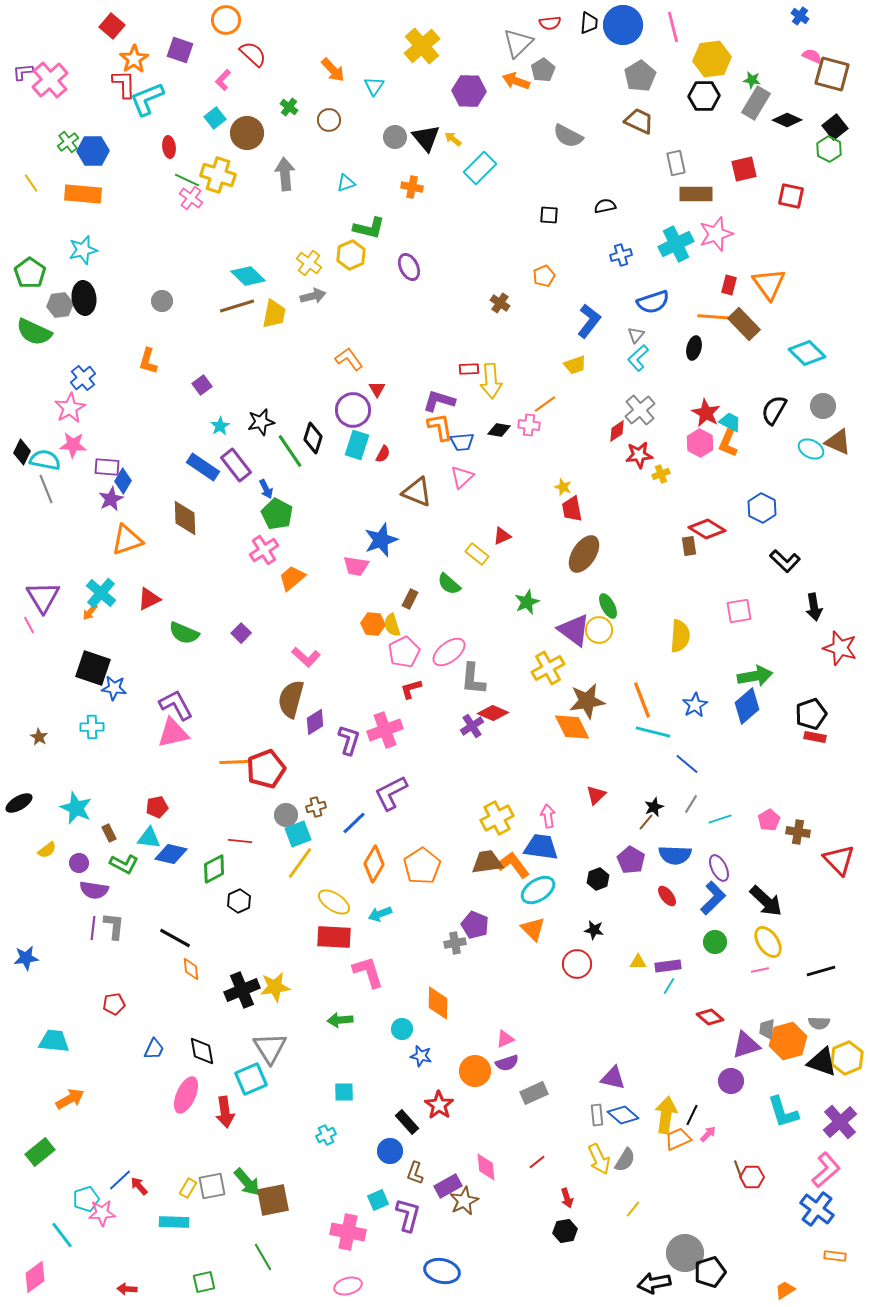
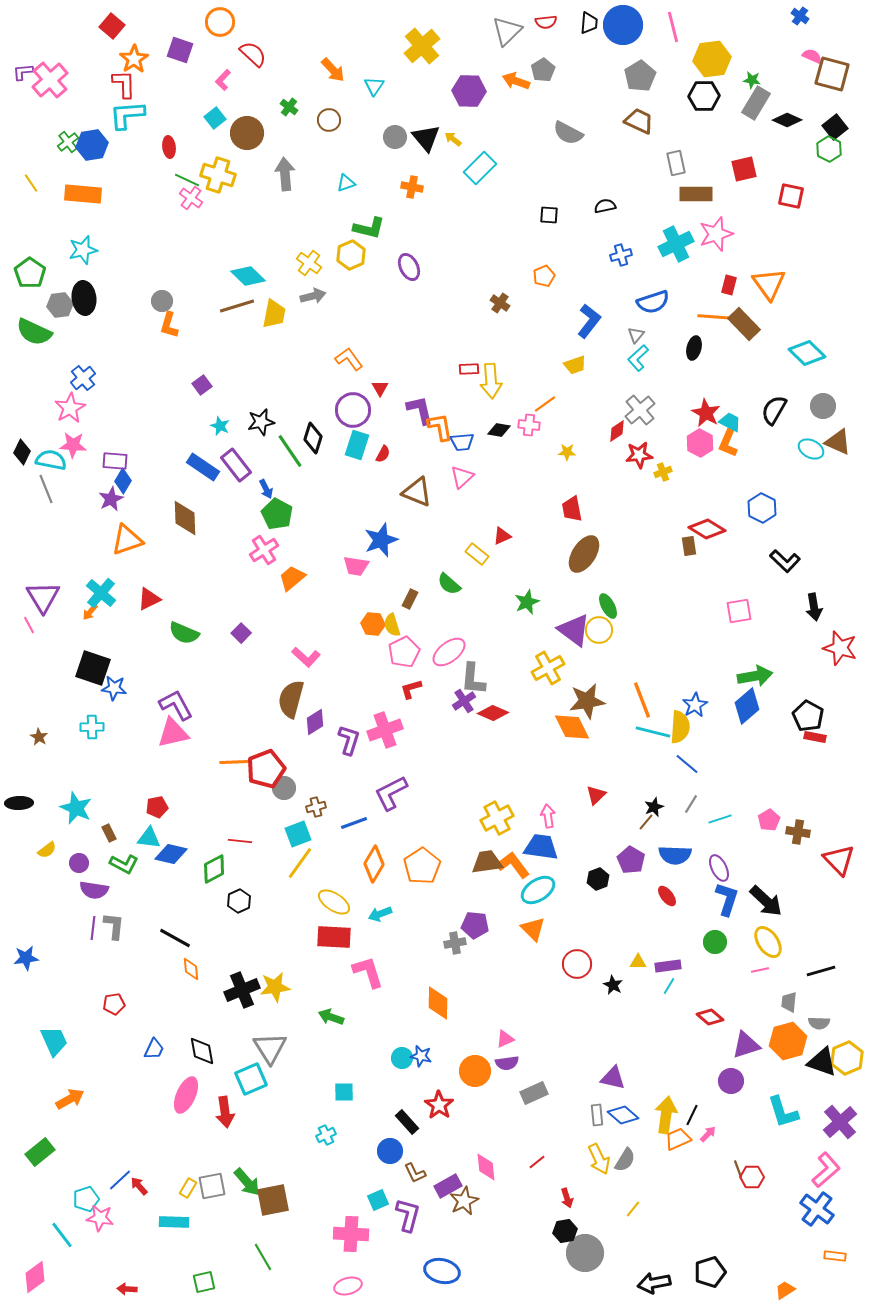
orange circle at (226, 20): moved 6 px left, 2 px down
red semicircle at (550, 23): moved 4 px left, 1 px up
gray triangle at (518, 43): moved 11 px left, 12 px up
cyan L-shape at (147, 99): moved 20 px left, 16 px down; rotated 18 degrees clockwise
gray semicircle at (568, 136): moved 3 px up
blue hexagon at (93, 151): moved 1 px left, 6 px up; rotated 8 degrees counterclockwise
orange L-shape at (148, 361): moved 21 px right, 36 px up
red triangle at (377, 389): moved 3 px right, 1 px up
purple L-shape at (439, 401): moved 19 px left, 9 px down; rotated 60 degrees clockwise
cyan star at (220, 426): rotated 18 degrees counterclockwise
cyan semicircle at (45, 460): moved 6 px right
purple rectangle at (107, 467): moved 8 px right, 6 px up
yellow cross at (661, 474): moved 2 px right, 2 px up
yellow star at (563, 487): moved 4 px right, 35 px up; rotated 18 degrees counterclockwise
yellow semicircle at (680, 636): moved 91 px down
black pentagon at (811, 714): moved 3 px left, 2 px down; rotated 24 degrees counterclockwise
purple cross at (472, 726): moved 8 px left, 25 px up
black ellipse at (19, 803): rotated 28 degrees clockwise
gray circle at (286, 815): moved 2 px left, 27 px up
blue line at (354, 823): rotated 24 degrees clockwise
blue L-shape at (713, 898): moved 14 px right, 1 px down; rotated 28 degrees counterclockwise
purple pentagon at (475, 925): rotated 16 degrees counterclockwise
black star at (594, 930): moved 19 px right, 55 px down; rotated 18 degrees clockwise
green arrow at (340, 1020): moved 9 px left, 3 px up; rotated 25 degrees clockwise
cyan circle at (402, 1029): moved 29 px down
gray trapezoid at (767, 1029): moved 22 px right, 27 px up
cyan trapezoid at (54, 1041): rotated 60 degrees clockwise
purple semicircle at (507, 1063): rotated 10 degrees clockwise
brown L-shape at (415, 1173): rotated 45 degrees counterclockwise
pink star at (102, 1213): moved 2 px left, 5 px down; rotated 12 degrees clockwise
pink cross at (348, 1232): moved 3 px right, 2 px down; rotated 8 degrees counterclockwise
gray circle at (685, 1253): moved 100 px left
